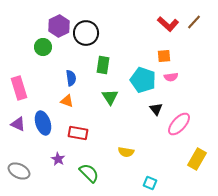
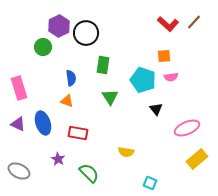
pink ellipse: moved 8 px right, 4 px down; rotated 25 degrees clockwise
yellow rectangle: rotated 20 degrees clockwise
